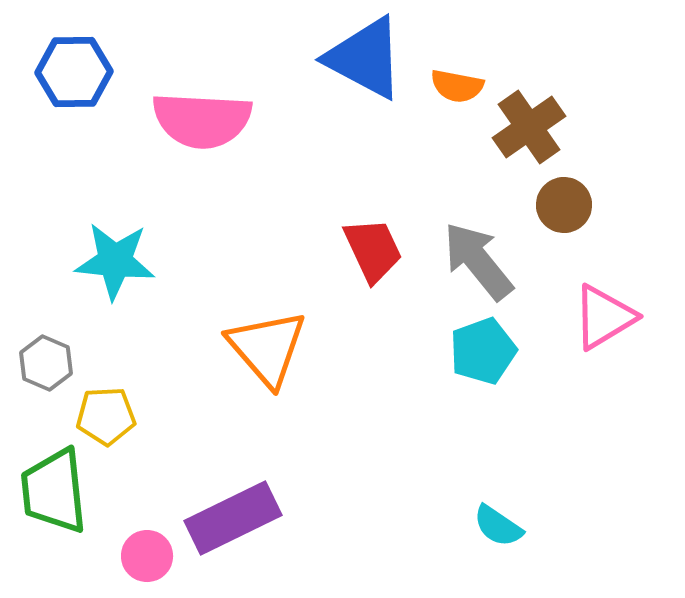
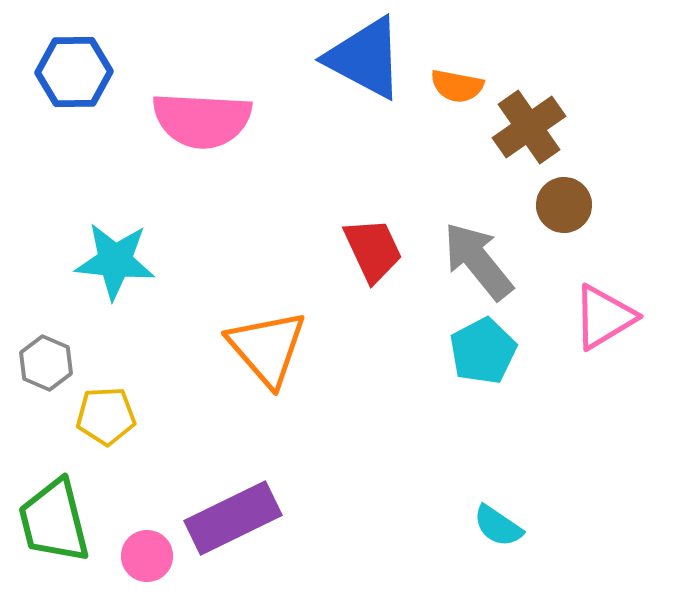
cyan pentagon: rotated 8 degrees counterclockwise
green trapezoid: moved 30 px down; rotated 8 degrees counterclockwise
